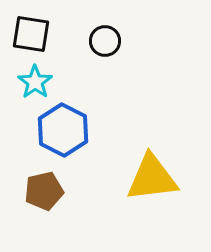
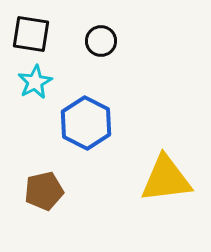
black circle: moved 4 px left
cyan star: rotated 8 degrees clockwise
blue hexagon: moved 23 px right, 7 px up
yellow triangle: moved 14 px right, 1 px down
